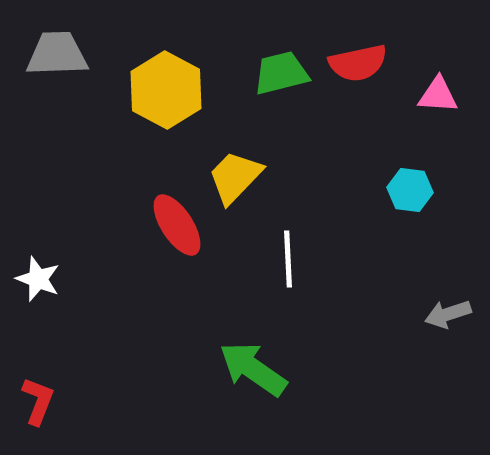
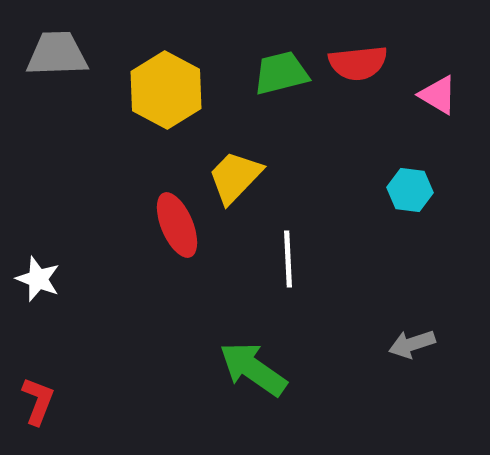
red semicircle: rotated 6 degrees clockwise
pink triangle: rotated 27 degrees clockwise
red ellipse: rotated 10 degrees clockwise
gray arrow: moved 36 px left, 30 px down
